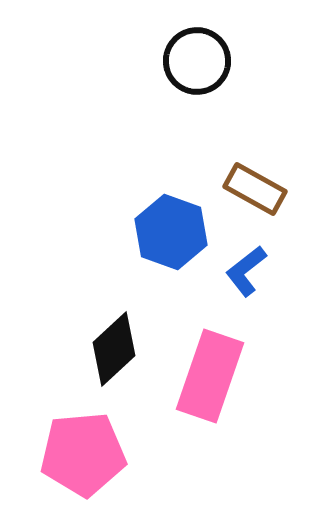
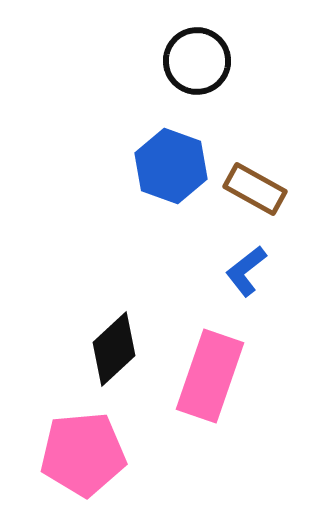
blue hexagon: moved 66 px up
